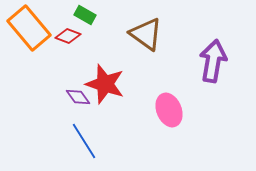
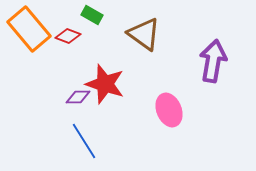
green rectangle: moved 7 px right
orange rectangle: moved 1 px down
brown triangle: moved 2 px left
purple diamond: rotated 55 degrees counterclockwise
